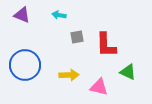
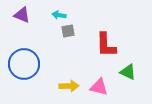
gray square: moved 9 px left, 6 px up
blue circle: moved 1 px left, 1 px up
yellow arrow: moved 11 px down
